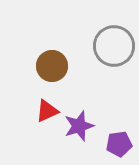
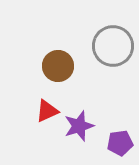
gray circle: moved 1 px left
brown circle: moved 6 px right
purple pentagon: moved 1 px right, 1 px up
